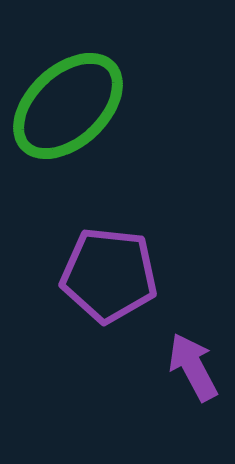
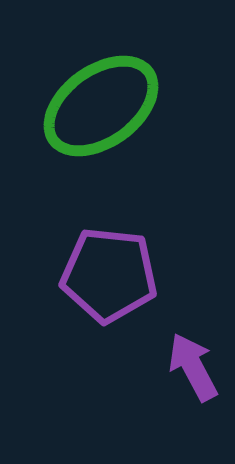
green ellipse: moved 33 px right; rotated 7 degrees clockwise
